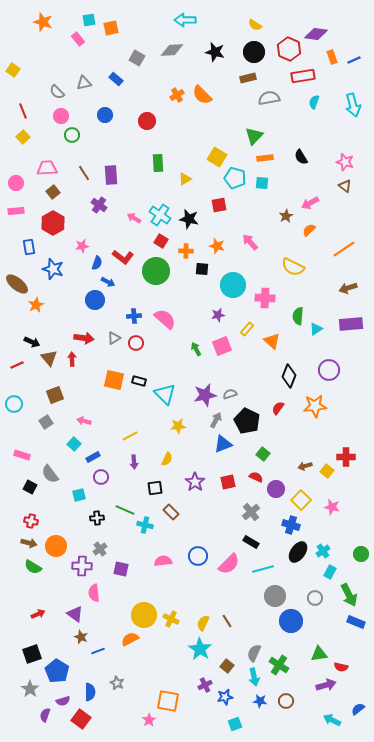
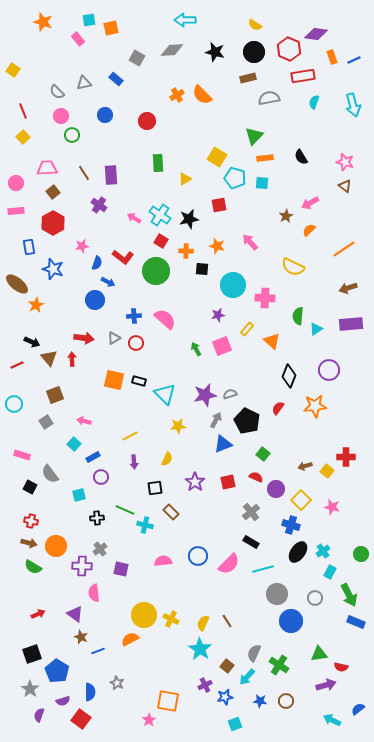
black star at (189, 219): rotated 24 degrees counterclockwise
gray circle at (275, 596): moved 2 px right, 2 px up
cyan arrow at (254, 677): moved 7 px left; rotated 54 degrees clockwise
purple semicircle at (45, 715): moved 6 px left
